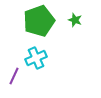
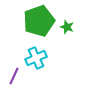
green star: moved 8 px left, 7 px down
